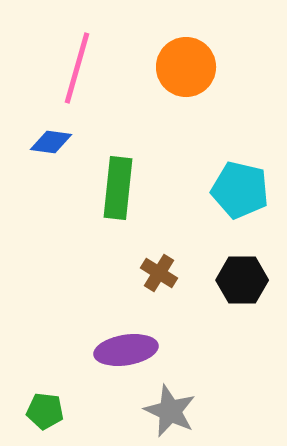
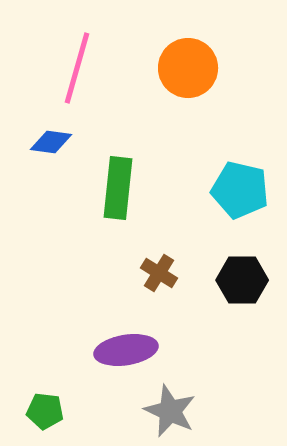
orange circle: moved 2 px right, 1 px down
